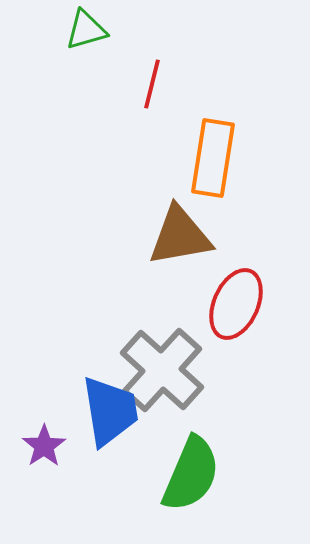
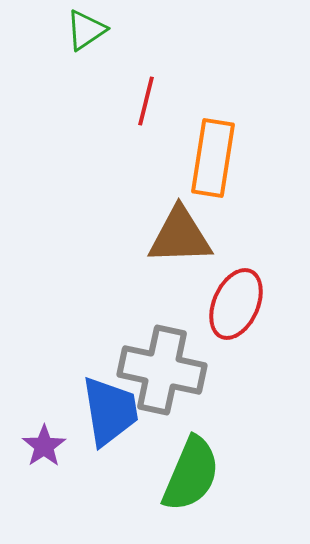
green triangle: rotated 18 degrees counterclockwise
red line: moved 6 px left, 17 px down
brown triangle: rotated 8 degrees clockwise
gray cross: rotated 30 degrees counterclockwise
